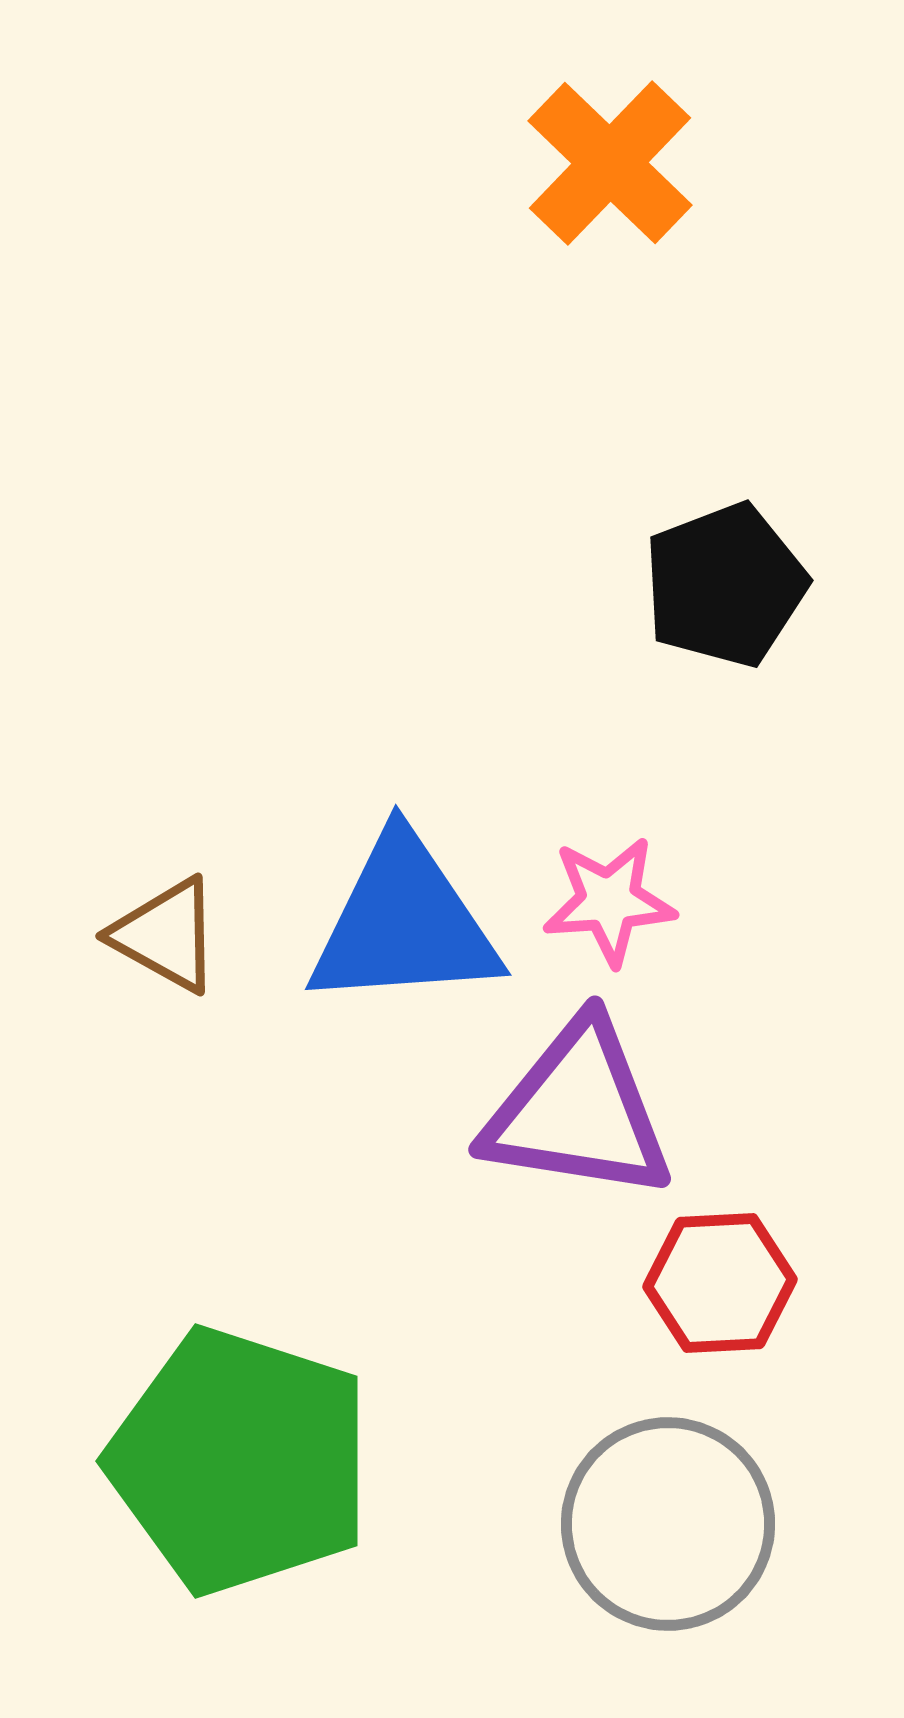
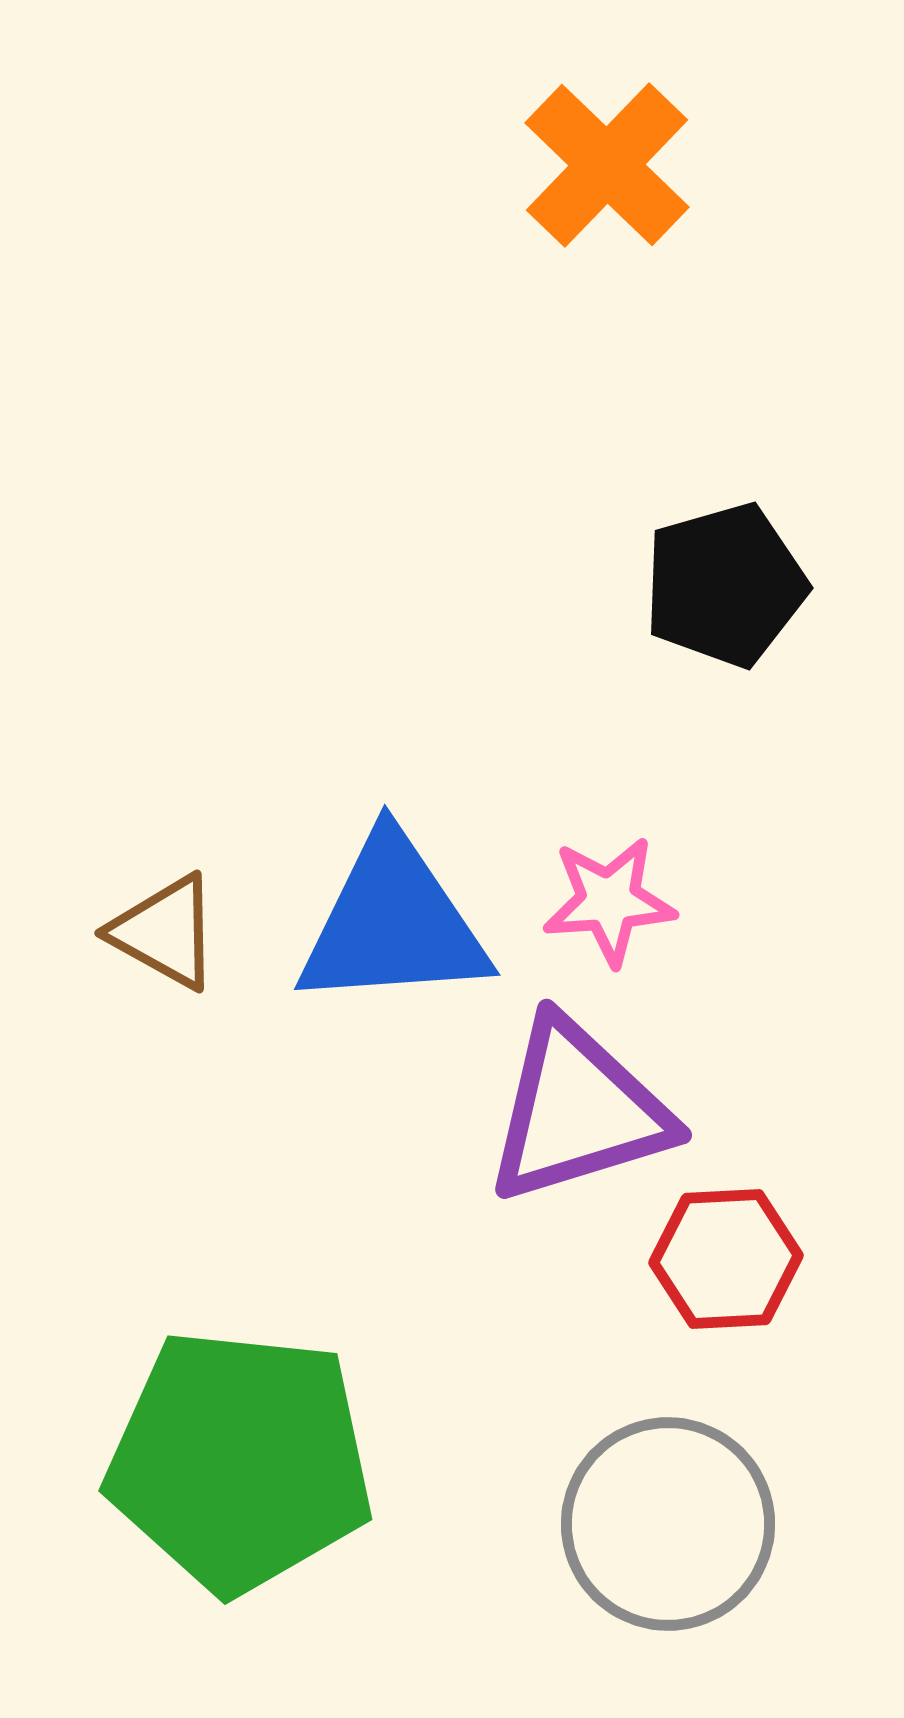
orange cross: moved 3 px left, 2 px down
black pentagon: rotated 5 degrees clockwise
blue triangle: moved 11 px left
brown triangle: moved 1 px left, 3 px up
purple triangle: rotated 26 degrees counterclockwise
red hexagon: moved 6 px right, 24 px up
green pentagon: rotated 12 degrees counterclockwise
